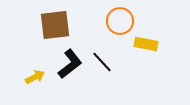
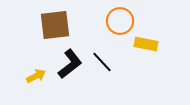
yellow arrow: moved 1 px right, 1 px up
